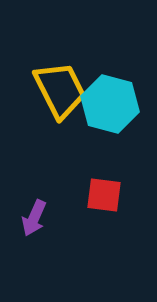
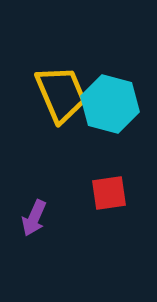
yellow trapezoid: moved 1 px right, 4 px down; rotated 4 degrees clockwise
red square: moved 5 px right, 2 px up; rotated 15 degrees counterclockwise
